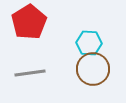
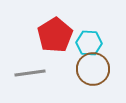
red pentagon: moved 26 px right, 13 px down
